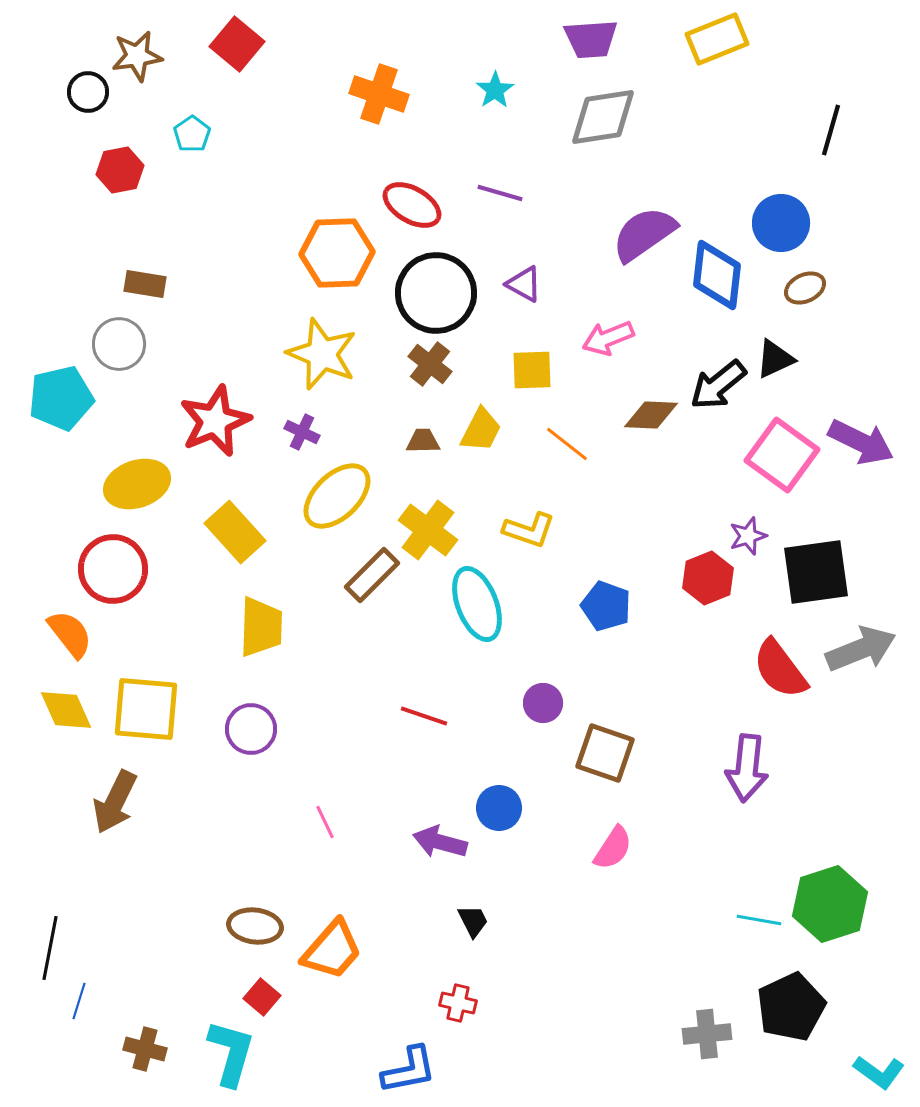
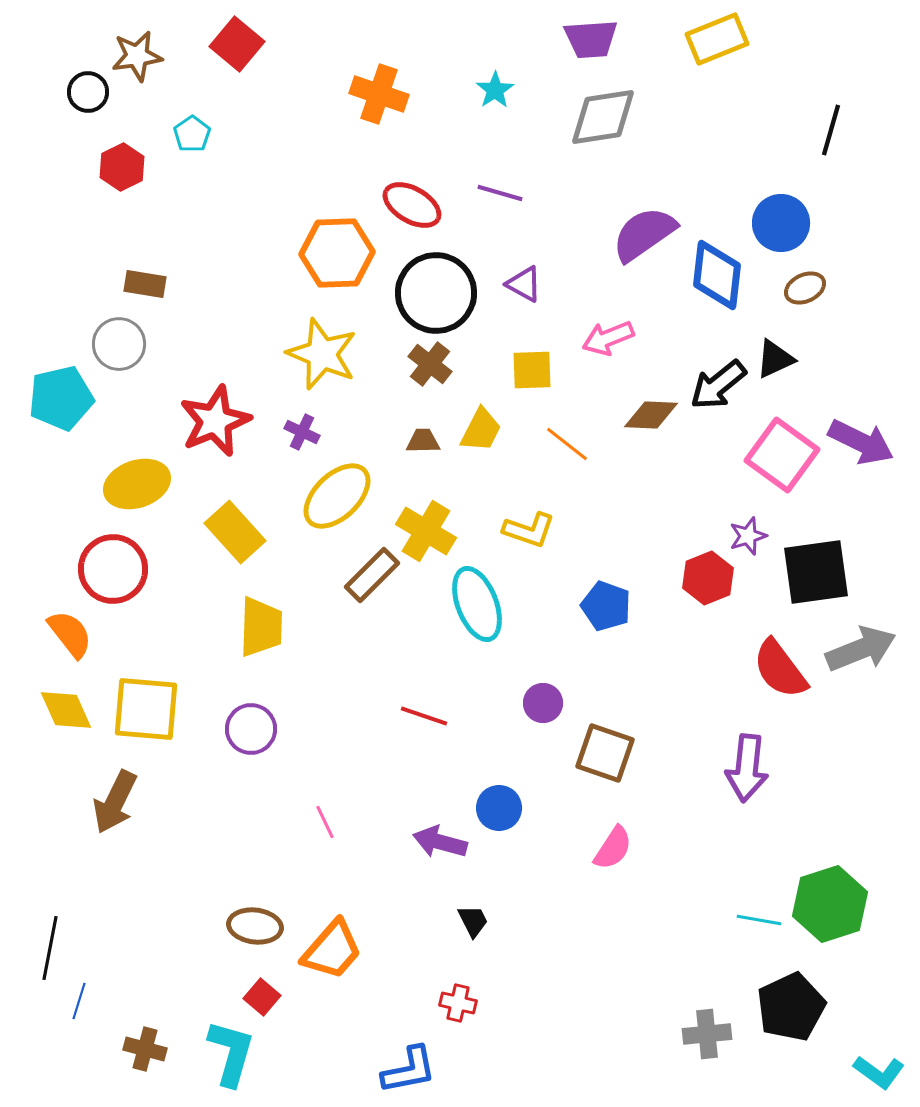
red hexagon at (120, 170): moved 2 px right, 3 px up; rotated 15 degrees counterclockwise
yellow cross at (428, 530): moved 2 px left, 1 px down; rotated 6 degrees counterclockwise
